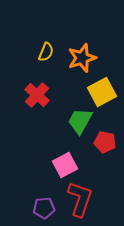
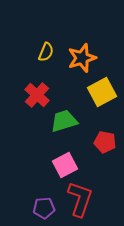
green trapezoid: moved 16 px left; rotated 44 degrees clockwise
